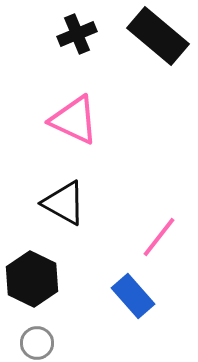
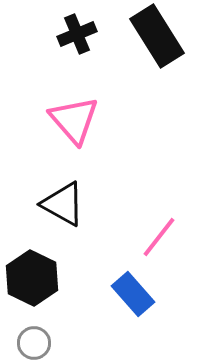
black rectangle: moved 1 px left; rotated 18 degrees clockwise
pink triangle: rotated 24 degrees clockwise
black triangle: moved 1 px left, 1 px down
black hexagon: moved 1 px up
blue rectangle: moved 2 px up
gray circle: moved 3 px left
